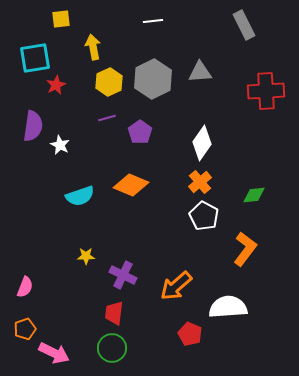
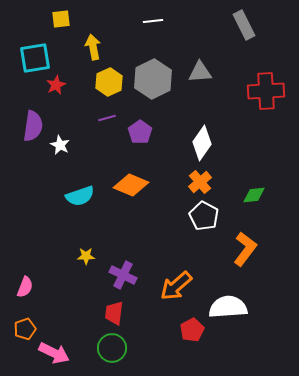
red pentagon: moved 2 px right, 4 px up; rotated 20 degrees clockwise
